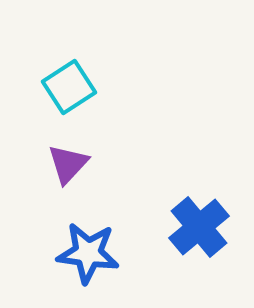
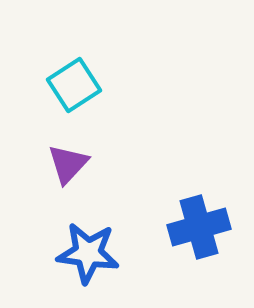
cyan square: moved 5 px right, 2 px up
blue cross: rotated 24 degrees clockwise
